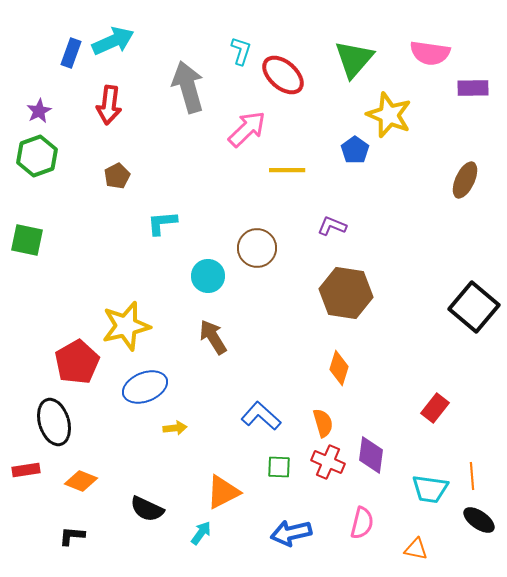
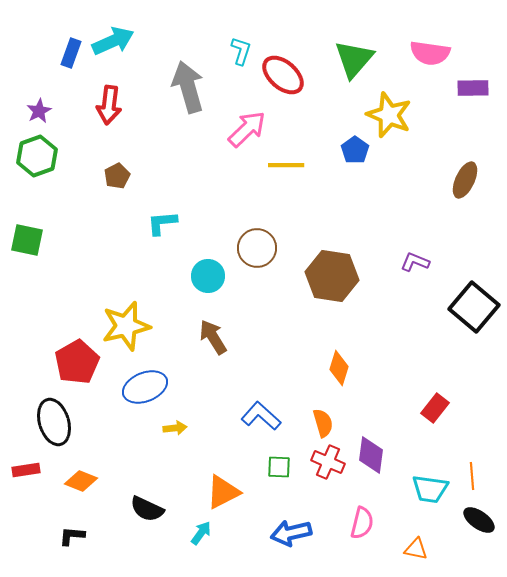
yellow line at (287, 170): moved 1 px left, 5 px up
purple L-shape at (332, 226): moved 83 px right, 36 px down
brown hexagon at (346, 293): moved 14 px left, 17 px up
